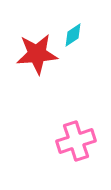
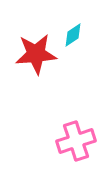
red star: moved 1 px left
